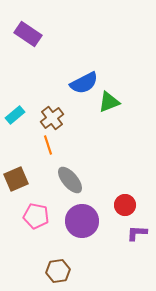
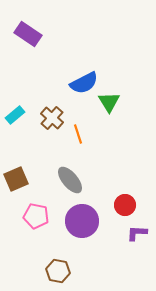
green triangle: rotated 40 degrees counterclockwise
brown cross: rotated 10 degrees counterclockwise
orange line: moved 30 px right, 11 px up
brown hexagon: rotated 20 degrees clockwise
